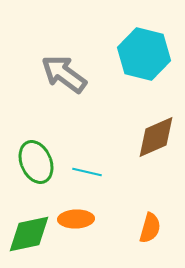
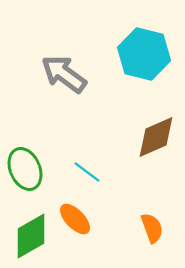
green ellipse: moved 11 px left, 7 px down
cyan line: rotated 24 degrees clockwise
orange ellipse: moved 1 px left; rotated 48 degrees clockwise
orange semicircle: moved 2 px right; rotated 36 degrees counterclockwise
green diamond: moved 2 px right, 2 px down; rotated 18 degrees counterclockwise
